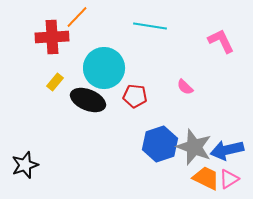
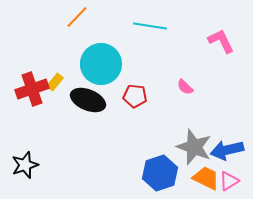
red cross: moved 20 px left, 52 px down; rotated 16 degrees counterclockwise
cyan circle: moved 3 px left, 4 px up
blue hexagon: moved 29 px down
pink triangle: moved 2 px down
